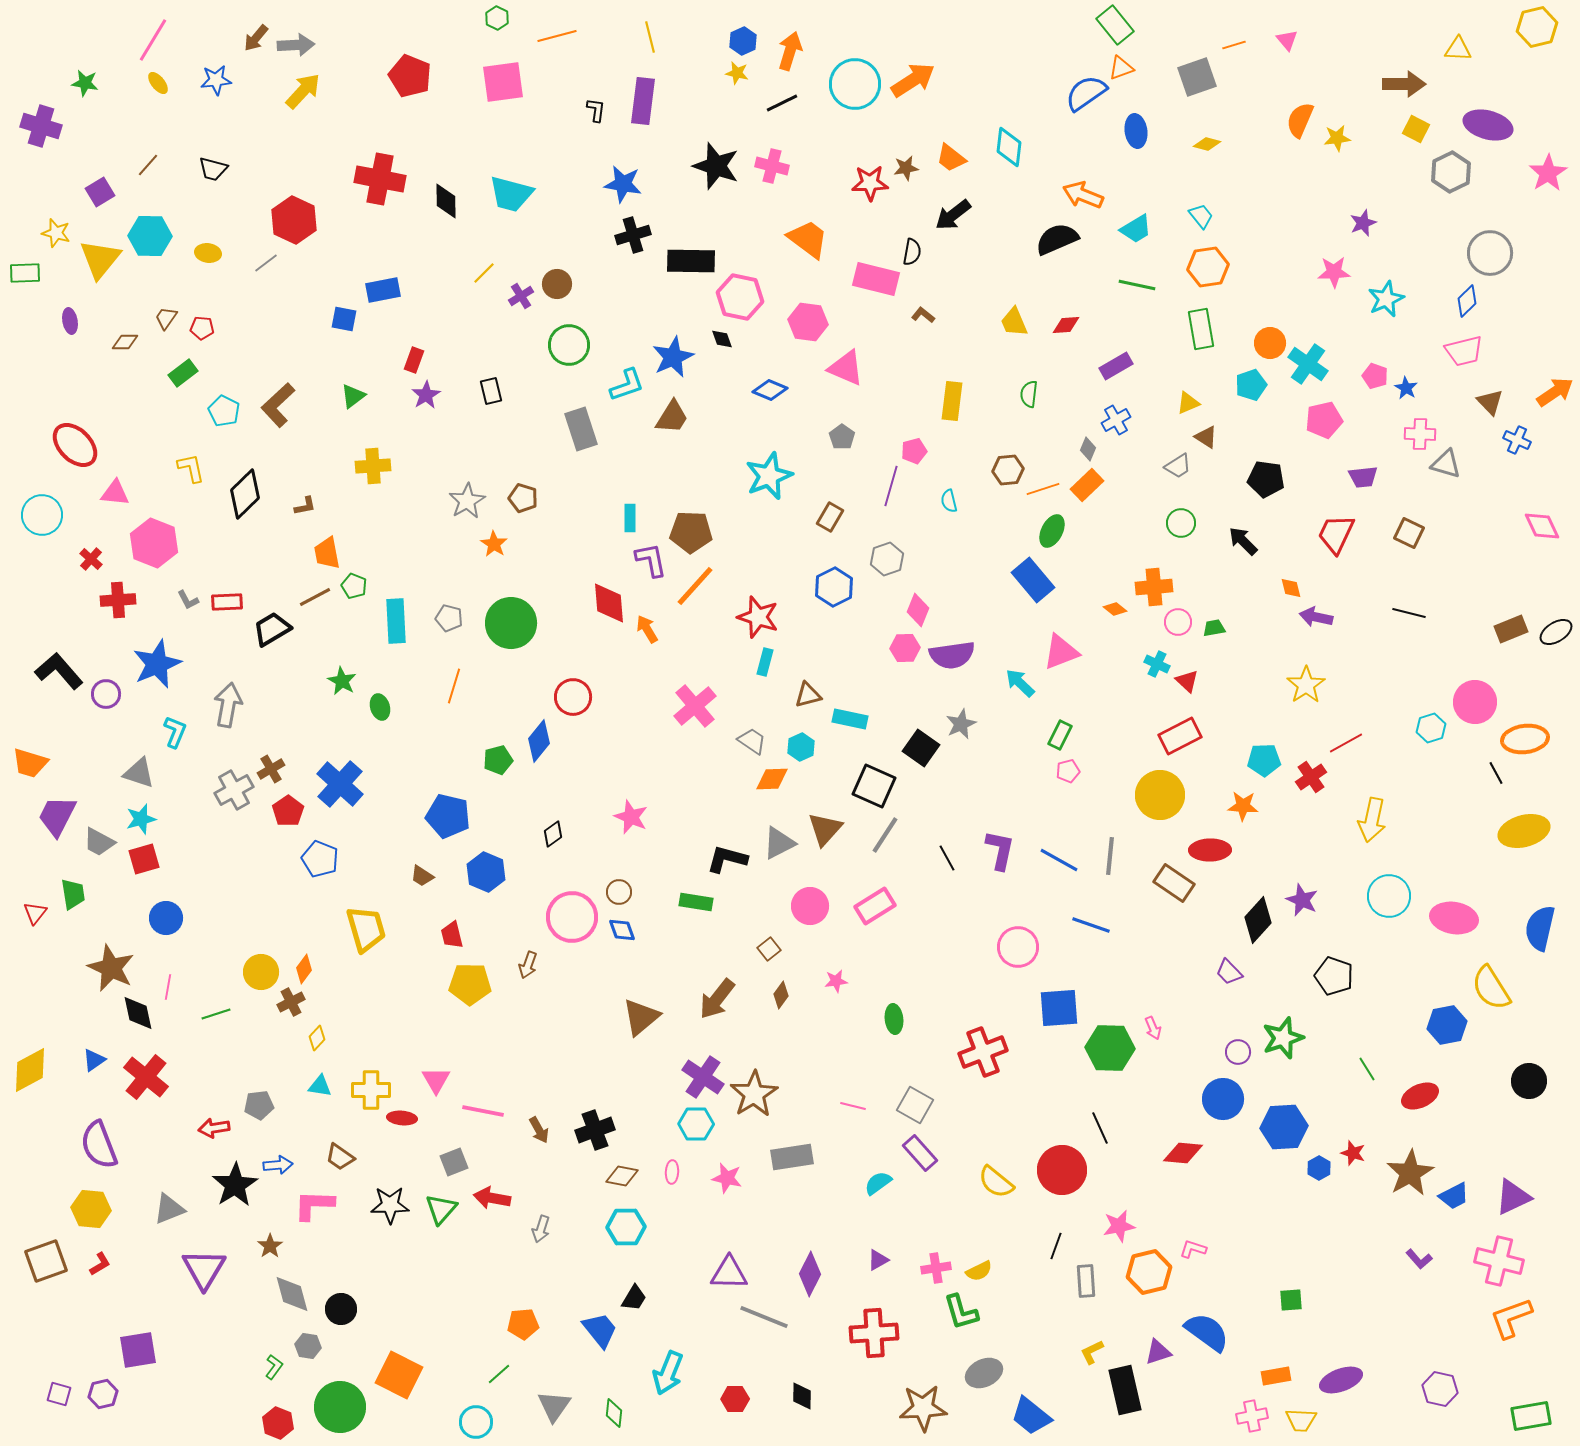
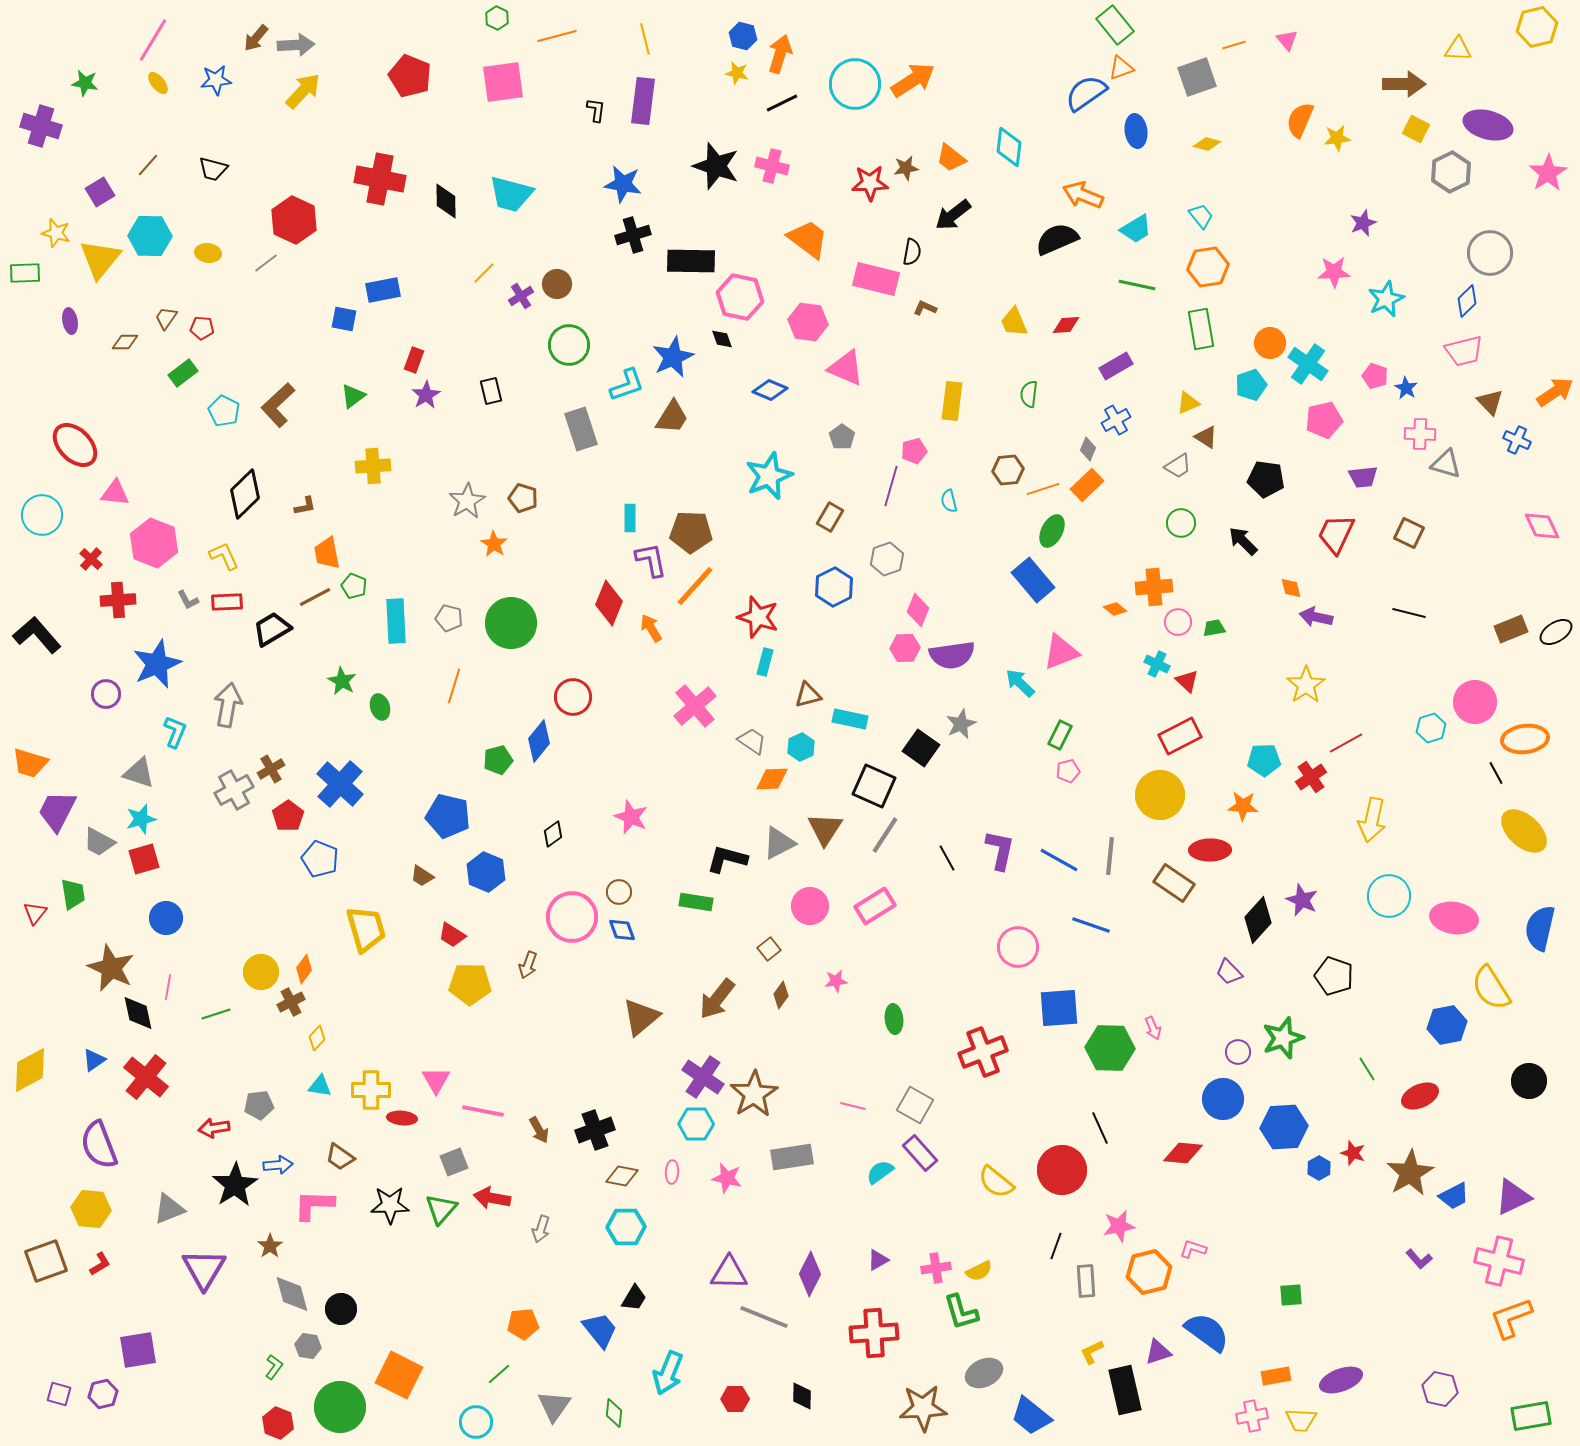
yellow line at (650, 37): moved 5 px left, 2 px down
blue hexagon at (743, 41): moved 5 px up; rotated 20 degrees counterclockwise
orange arrow at (790, 51): moved 10 px left, 3 px down
brown L-shape at (923, 315): moved 2 px right, 7 px up; rotated 15 degrees counterclockwise
yellow L-shape at (191, 468): moved 33 px right, 88 px down; rotated 12 degrees counterclockwise
red diamond at (609, 603): rotated 27 degrees clockwise
orange arrow at (647, 629): moved 4 px right, 1 px up
black L-shape at (59, 671): moved 22 px left, 36 px up
red pentagon at (288, 811): moved 5 px down
purple trapezoid at (57, 816): moved 5 px up
brown triangle at (825, 829): rotated 9 degrees counterclockwise
yellow ellipse at (1524, 831): rotated 57 degrees clockwise
red trapezoid at (452, 935): rotated 44 degrees counterclockwise
cyan semicircle at (878, 1183): moved 2 px right, 11 px up
green square at (1291, 1300): moved 5 px up
